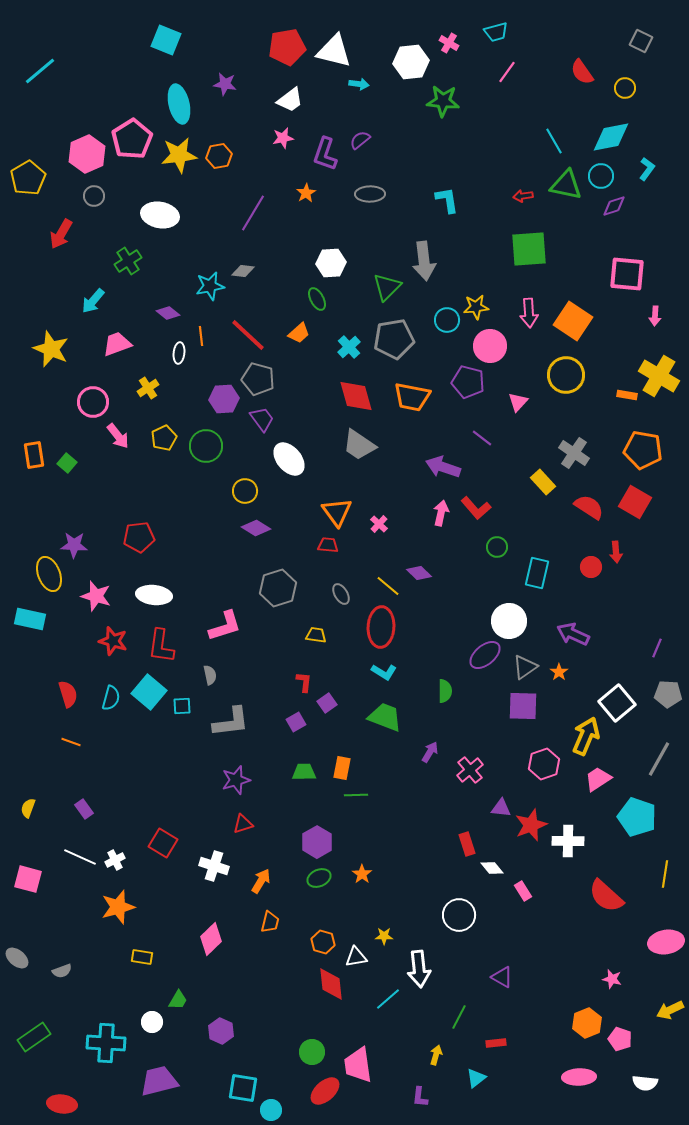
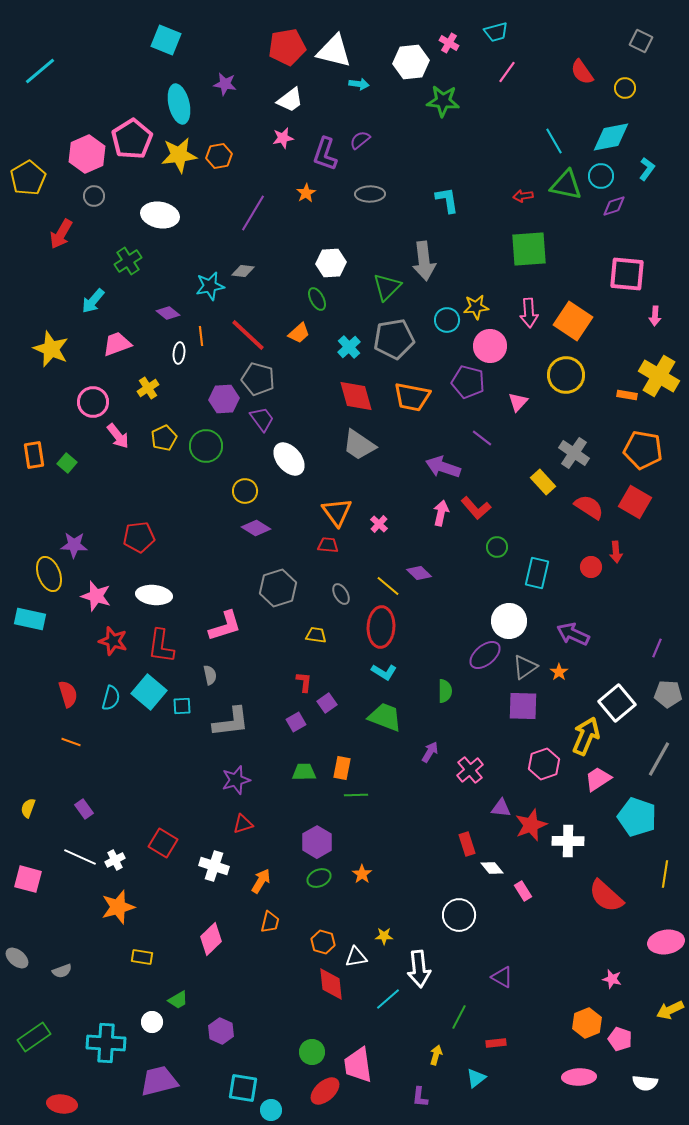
green trapezoid at (178, 1000): rotated 30 degrees clockwise
